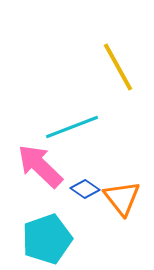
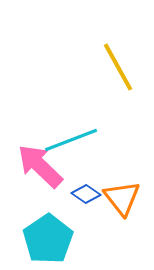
cyan line: moved 1 px left, 13 px down
blue diamond: moved 1 px right, 5 px down
cyan pentagon: moved 1 px right; rotated 15 degrees counterclockwise
